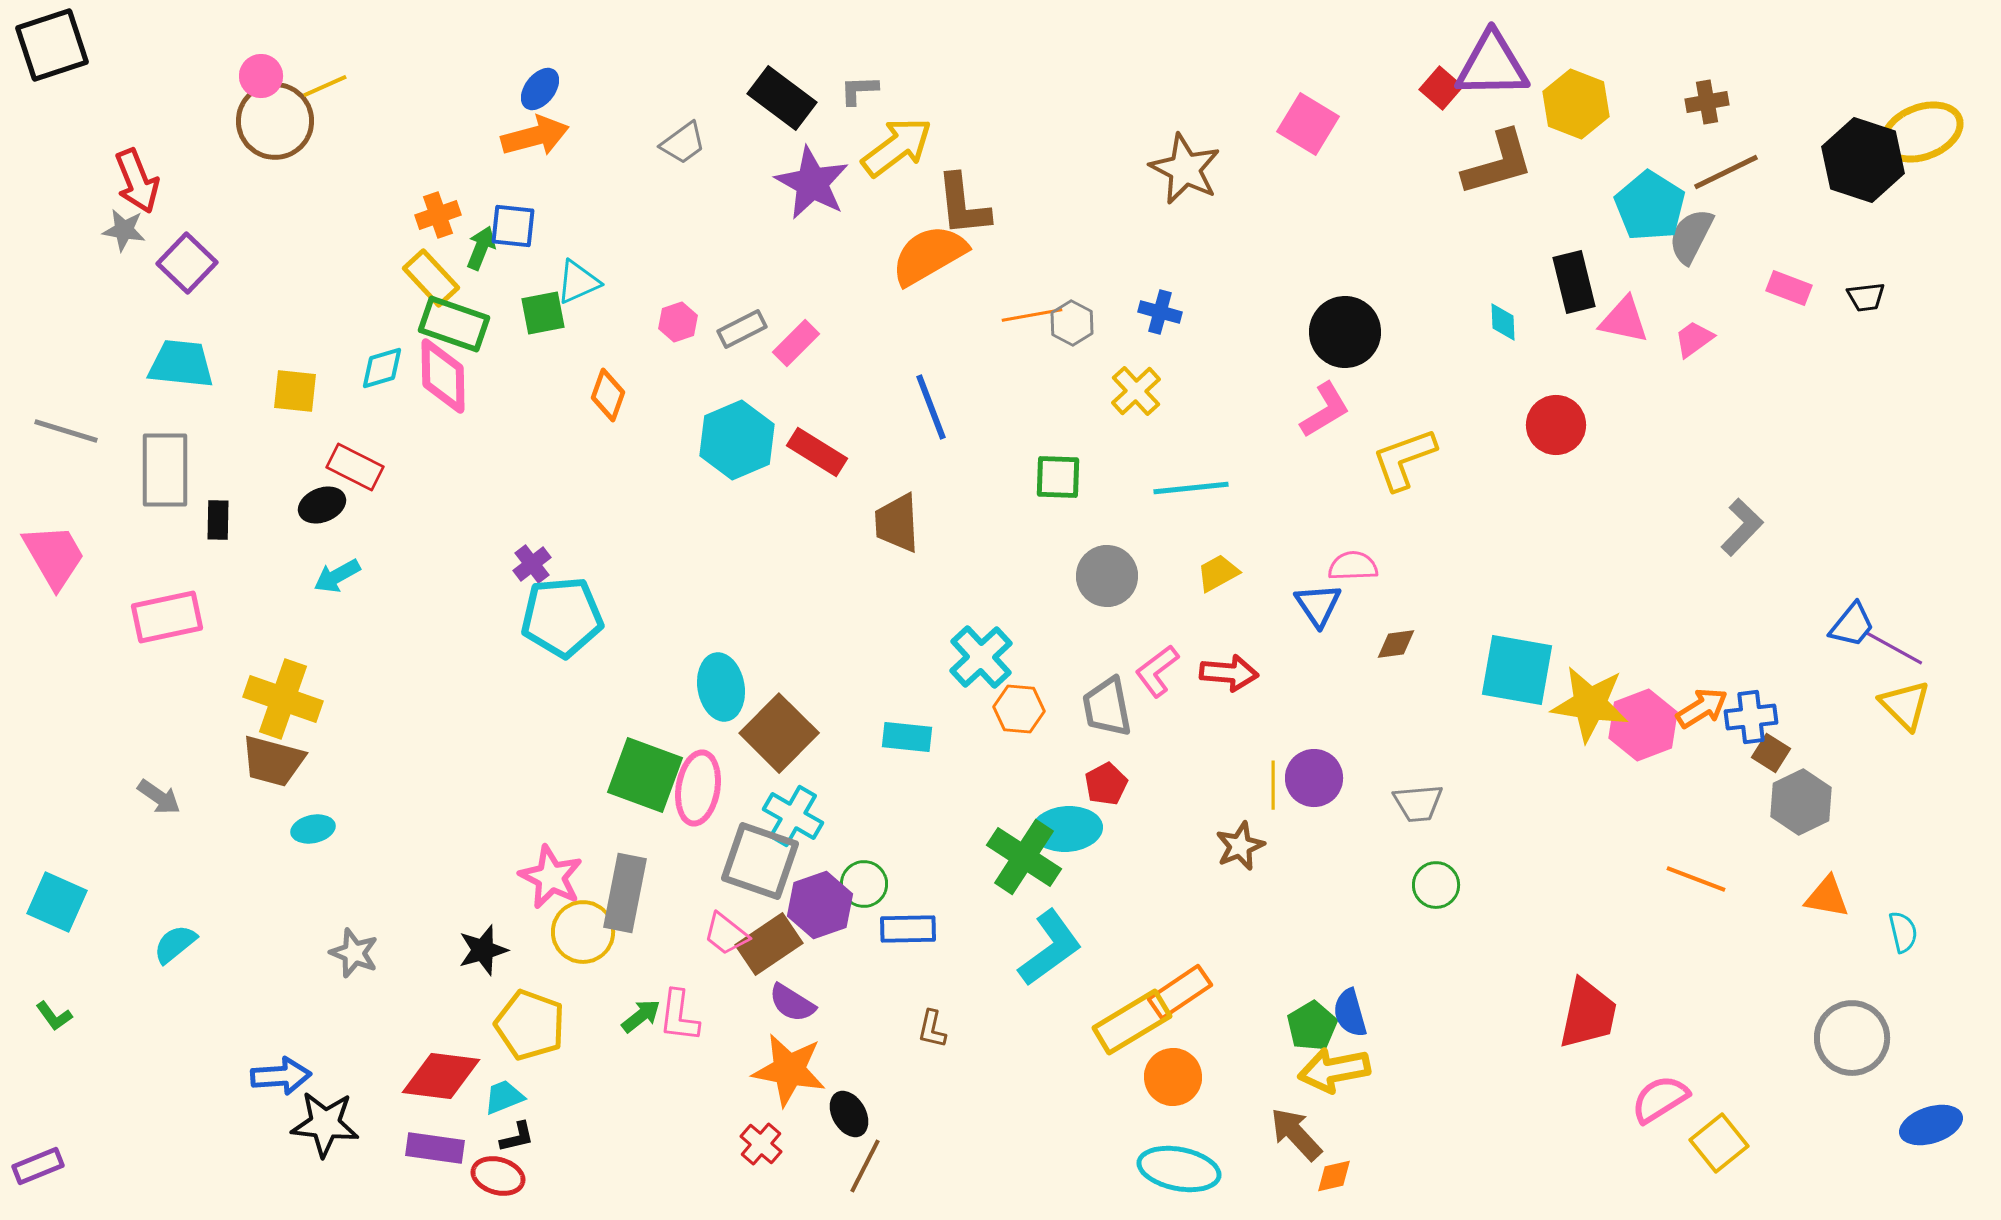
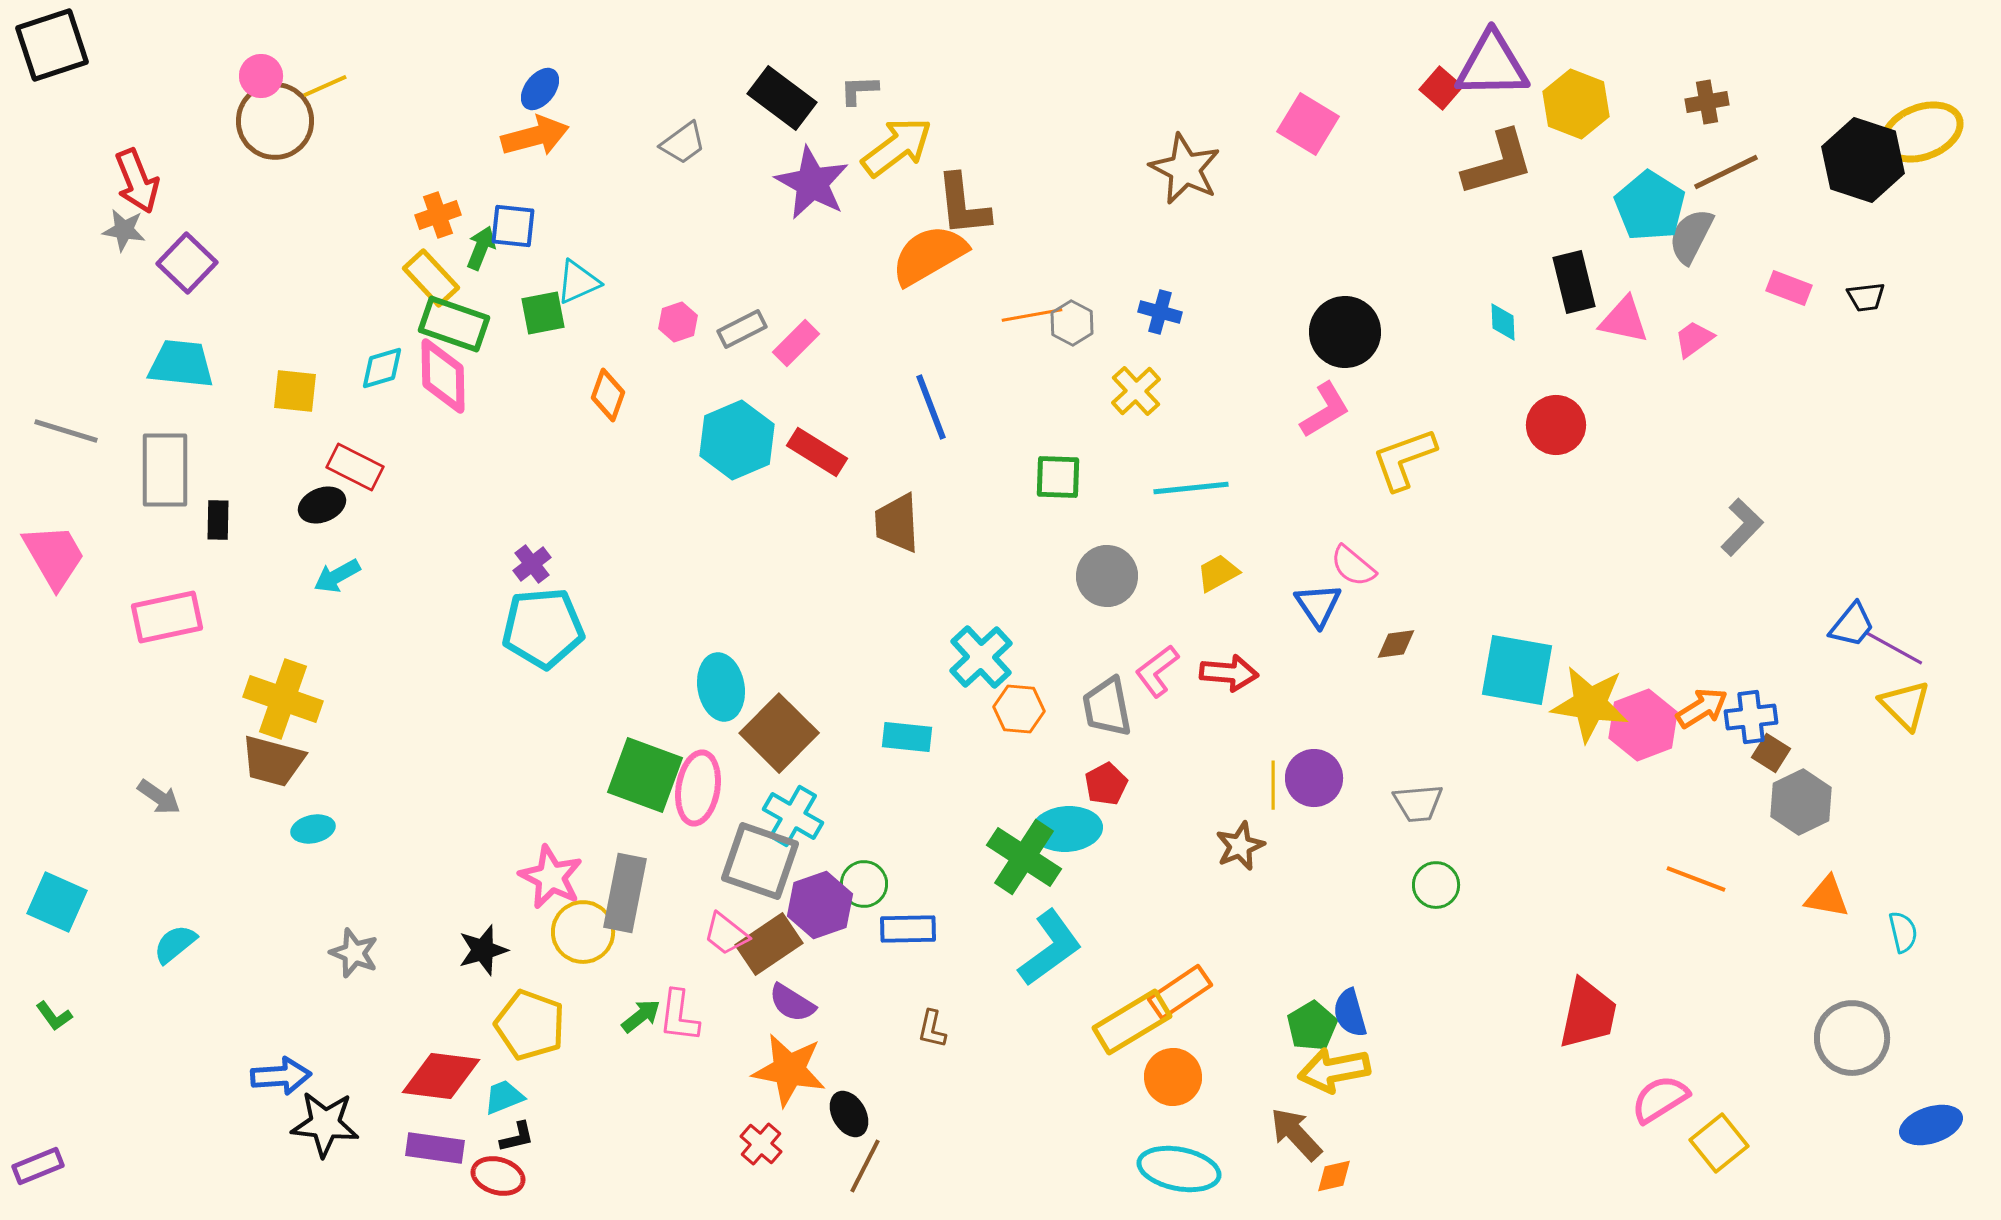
pink semicircle at (1353, 566): rotated 138 degrees counterclockwise
cyan pentagon at (562, 617): moved 19 px left, 11 px down
